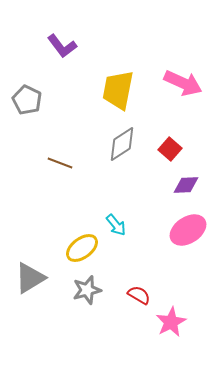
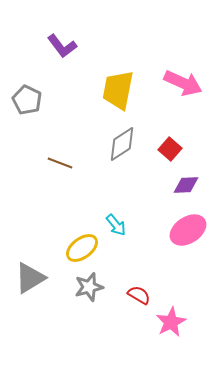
gray star: moved 2 px right, 3 px up
